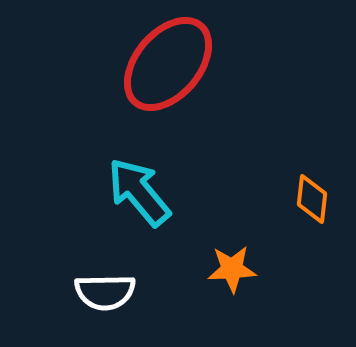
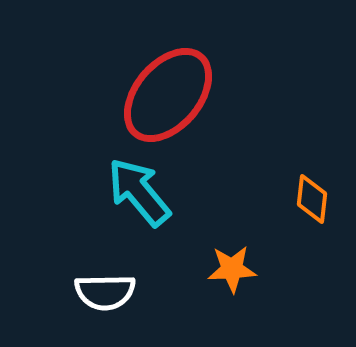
red ellipse: moved 31 px down
